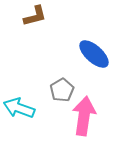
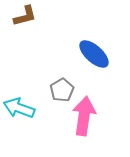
brown L-shape: moved 10 px left
